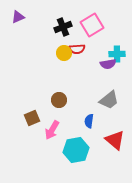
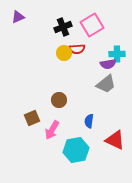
gray trapezoid: moved 3 px left, 16 px up
red triangle: rotated 15 degrees counterclockwise
